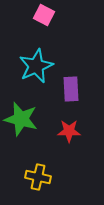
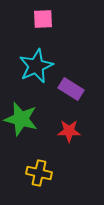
pink square: moved 1 px left, 4 px down; rotated 30 degrees counterclockwise
purple rectangle: rotated 55 degrees counterclockwise
yellow cross: moved 1 px right, 4 px up
